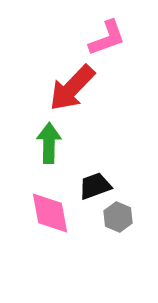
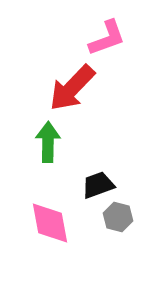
green arrow: moved 1 px left, 1 px up
black trapezoid: moved 3 px right, 1 px up
pink diamond: moved 10 px down
gray hexagon: rotated 8 degrees counterclockwise
